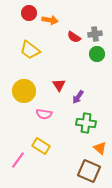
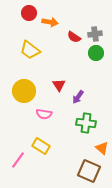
orange arrow: moved 2 px down
green circle: moved 1 px left, 1 px up
orange triangle: moved 2 px right
